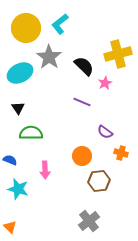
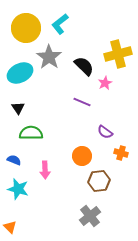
blue semicircle: moved 4 px right
gray cross: moved 1 px right, 5 px up
